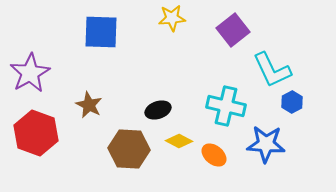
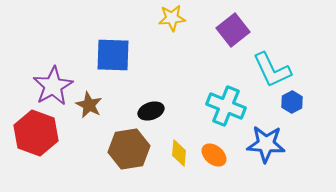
blue square: moved 12 px right, 23 px down
purple star: moved 23 px right, 13 px down
cyan cross: rotated 9 degrees clockwise
black ellipse: moved 7 px left, 1 px down
yellow diamond: moved 12 px down; rotated 68 degrees clockwise
brown hexagon: rotated 12 degrees counterclockwise
